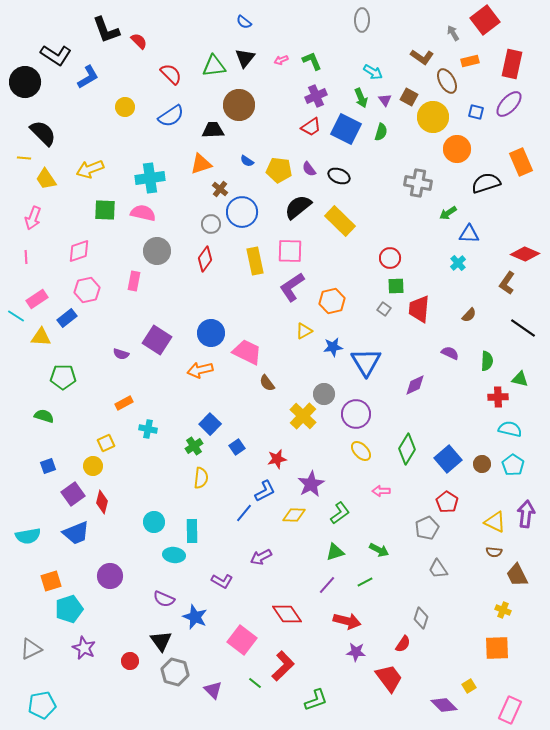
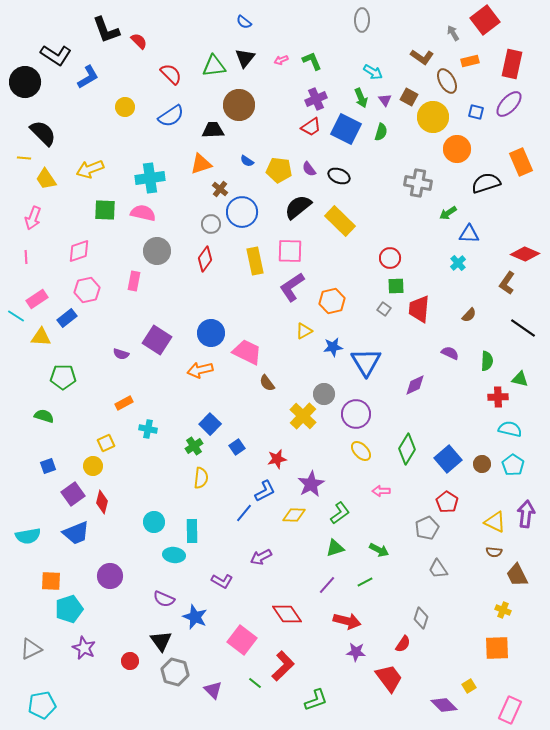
purple cross at (316, 96): moved 3 px down
green triangle at (335, 552): moved 4 px up
orange square at (51, 581): rotated 20 degrees clockwise
